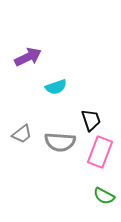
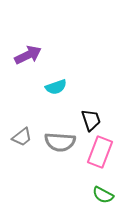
purple arrow: moved 2 px up
gray trapezoid: moved 3 px down
green semicircle: moved 1 px left, 1 px up
